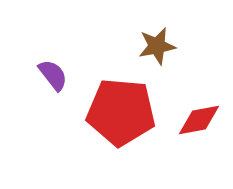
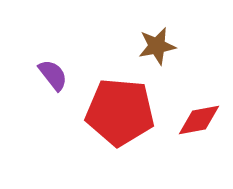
red pentagon: moved 1 px left
